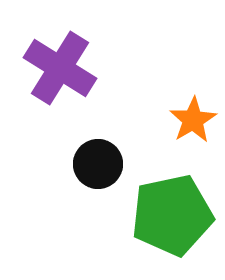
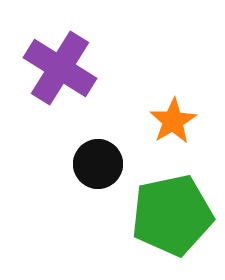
orange star: moved 20 px left, 1 px down
